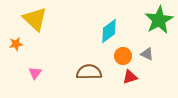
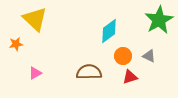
gray triangle: moved 2 px right, 2 px down
pink triangle: rotated 24 degrees clockwise
